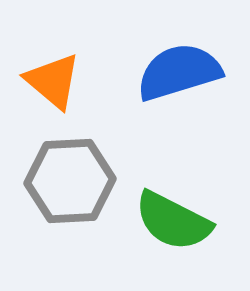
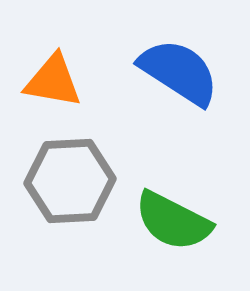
blue semicircle: rotated 50 degrees clockwise
orange triangle: rotated 30 degrees counterclockwise
